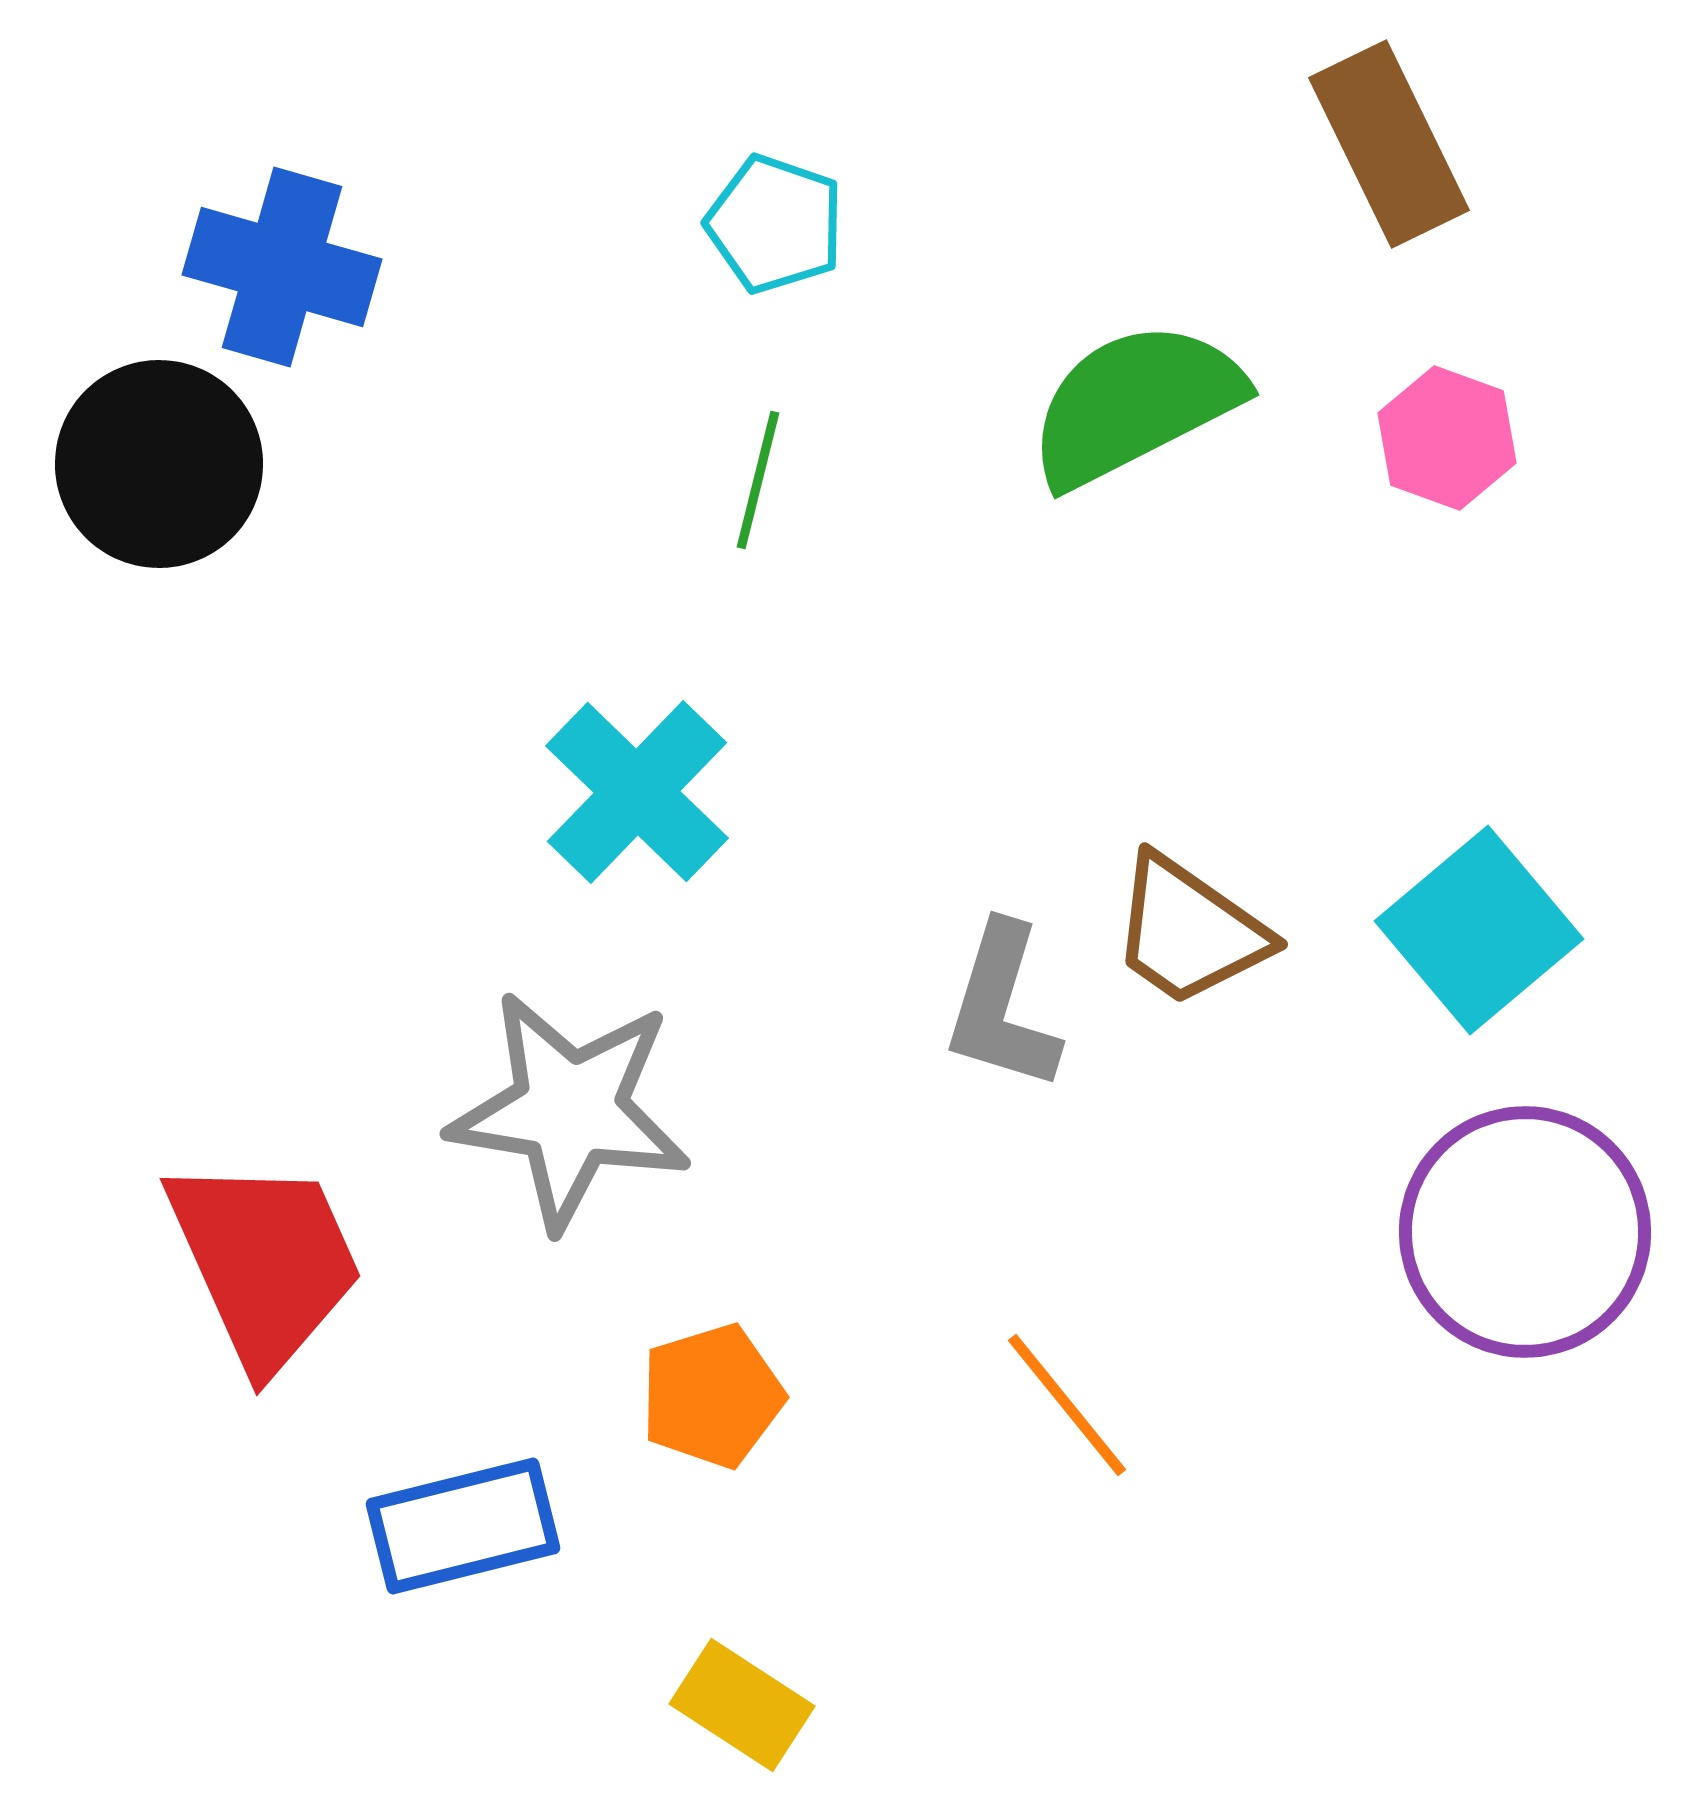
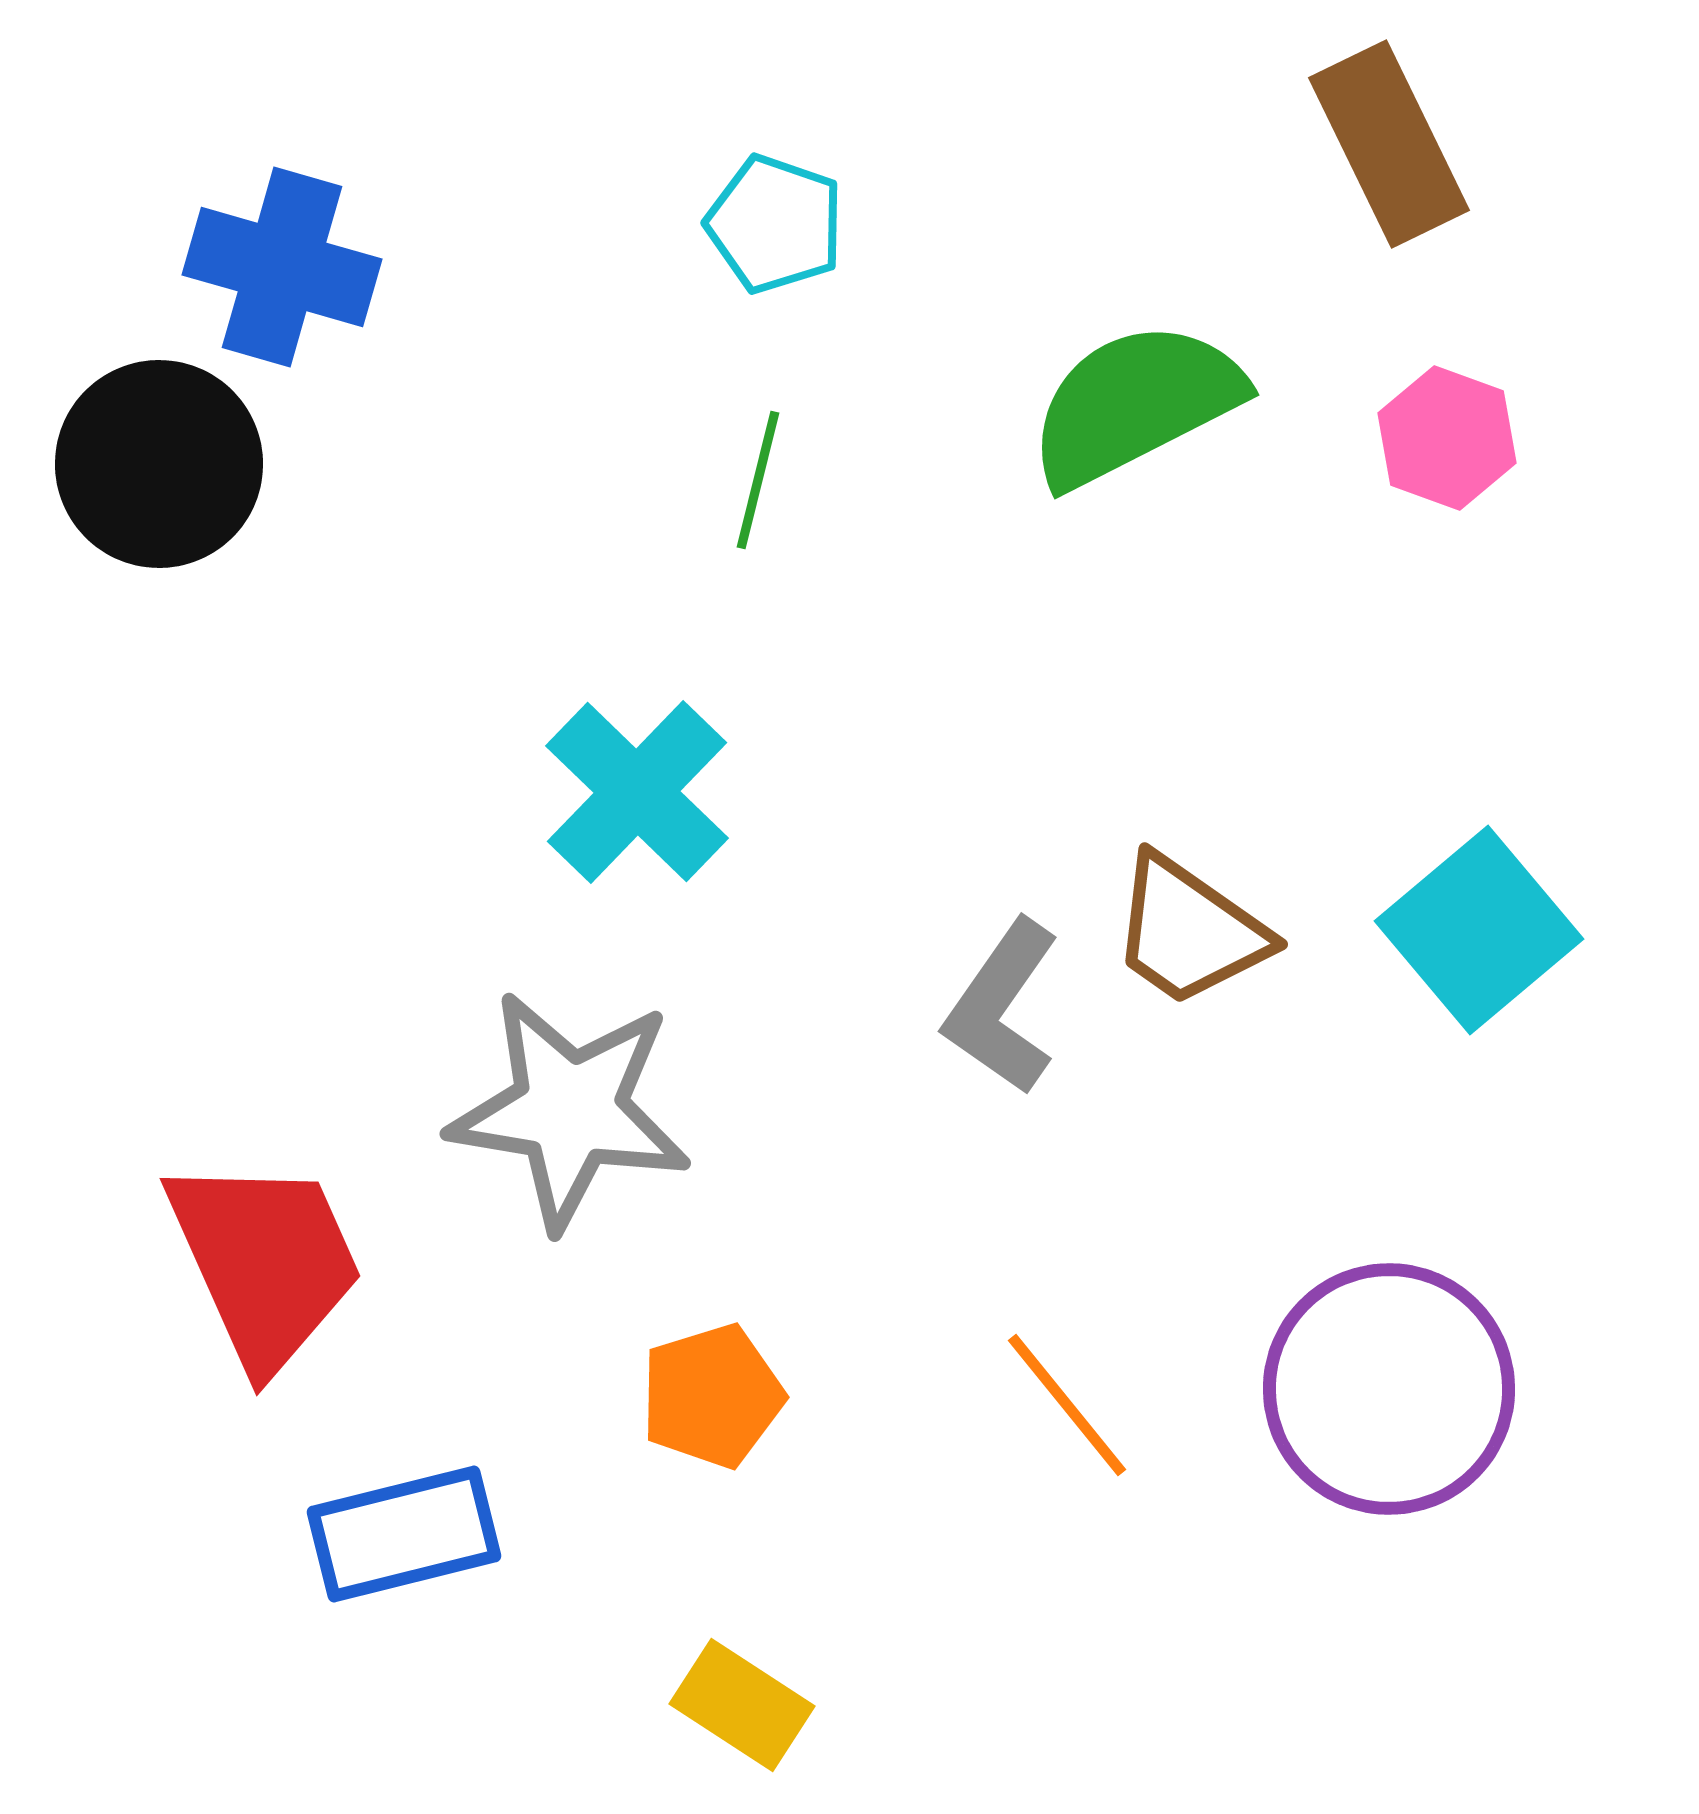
gray L-shape: rotated 18 degrees clockwise
purple circle: moved 136 px left, 157 px down
blue rectangle: moved 59 px left, 8 px down
